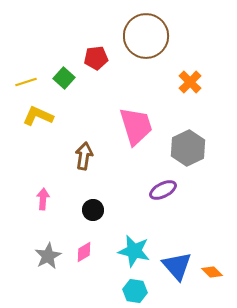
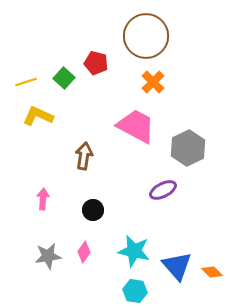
red pentagon: moved 5 px down; rotated 20 degrees clockwise
orange cross: moved 37 px left
pink trapezoid: rotated 45 degrees counterclockwise
pink diamond: rotated 25 degrees counterclockwise
gray star: rotated 20 degrees clockwise
